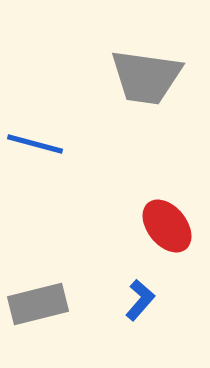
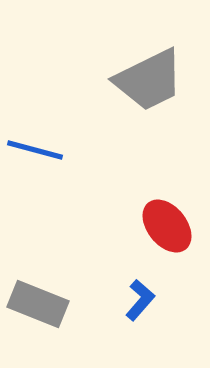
gray trapezoid: moved 3 px right, 3 px down; rotated 34 degrees counterclockwise
blue line: moved 6 px down
gray rectangle: rotated 36 degrees clockwise
